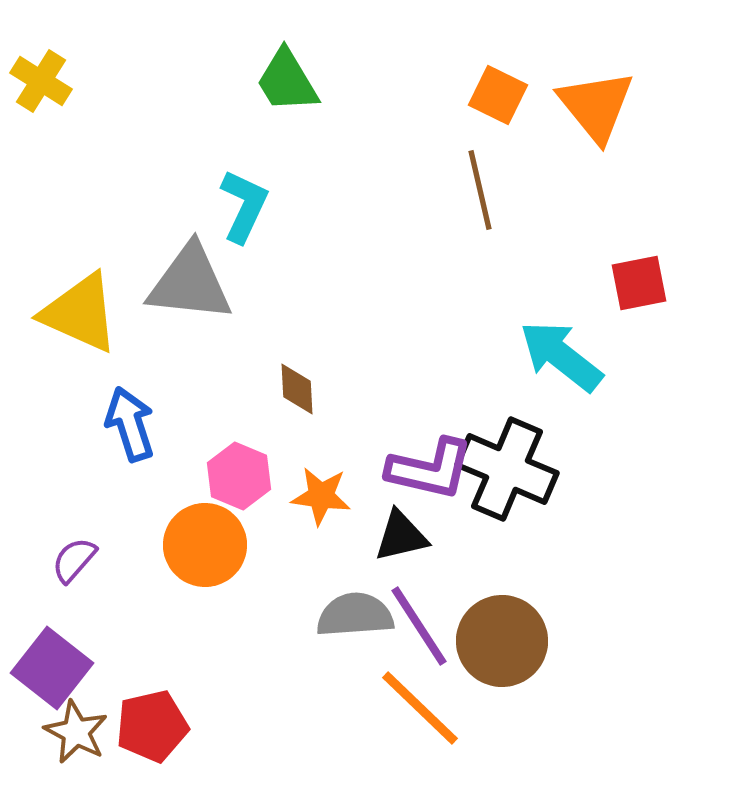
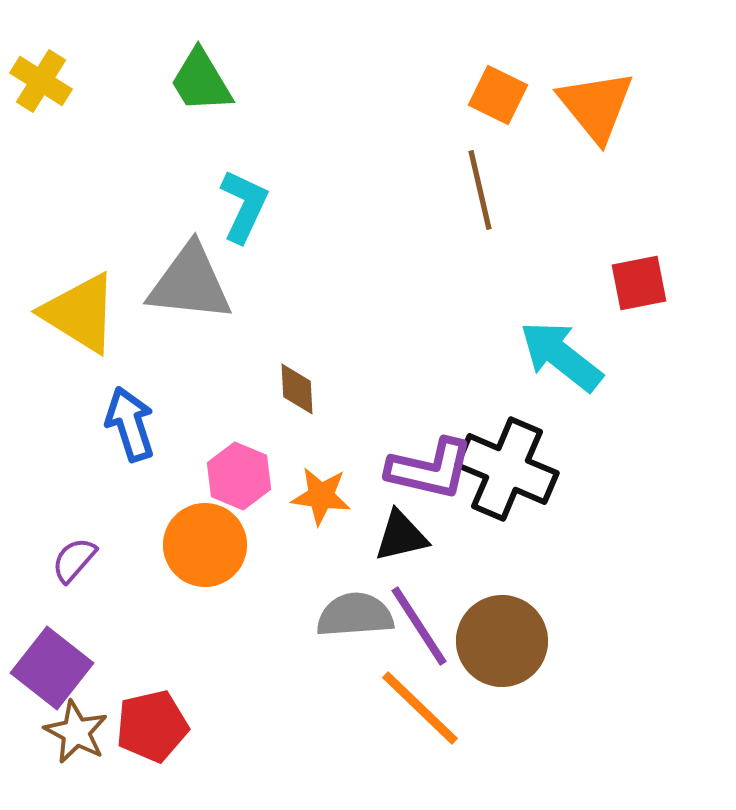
green trapezoid: moved 86 px left
yellow triangle: rotated 8 degrees clockwise
